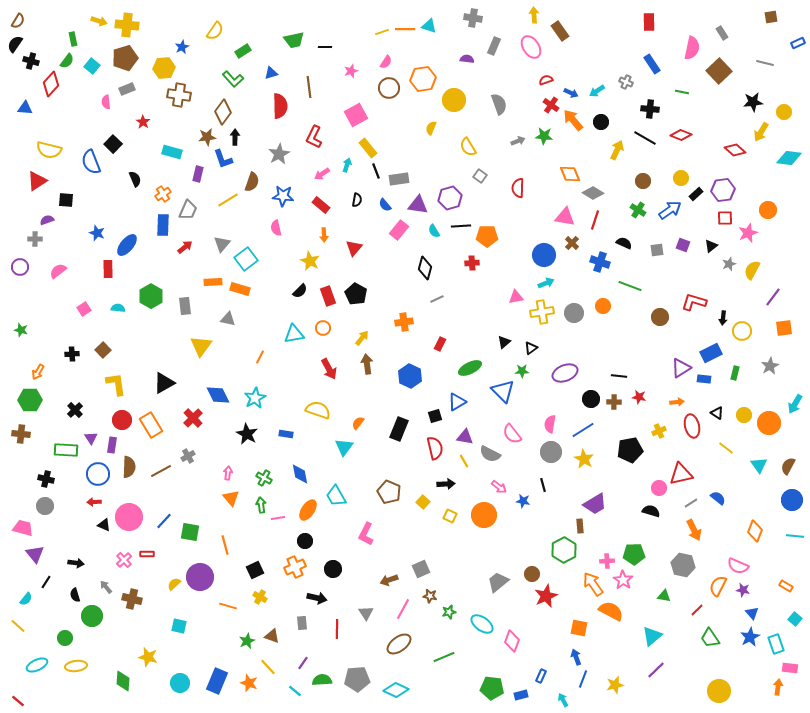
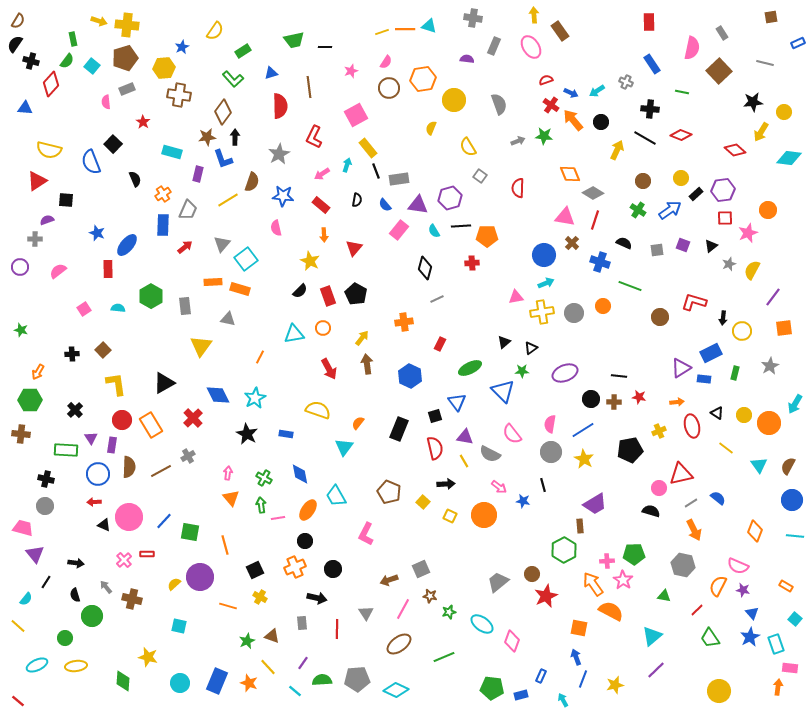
blue triangle at (457, 402): rotated 36 degrees counterclockwise
